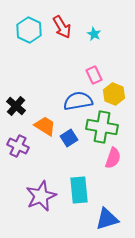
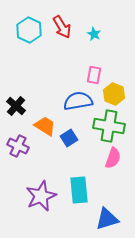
pink rectangle: rotated 36 degrees clockwise
green cross: moved 7 px right, 1 px up
